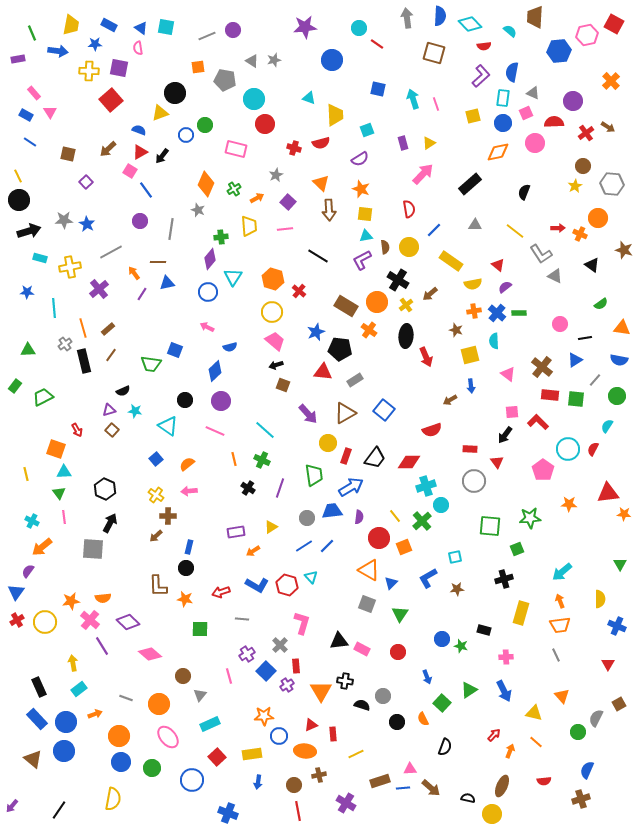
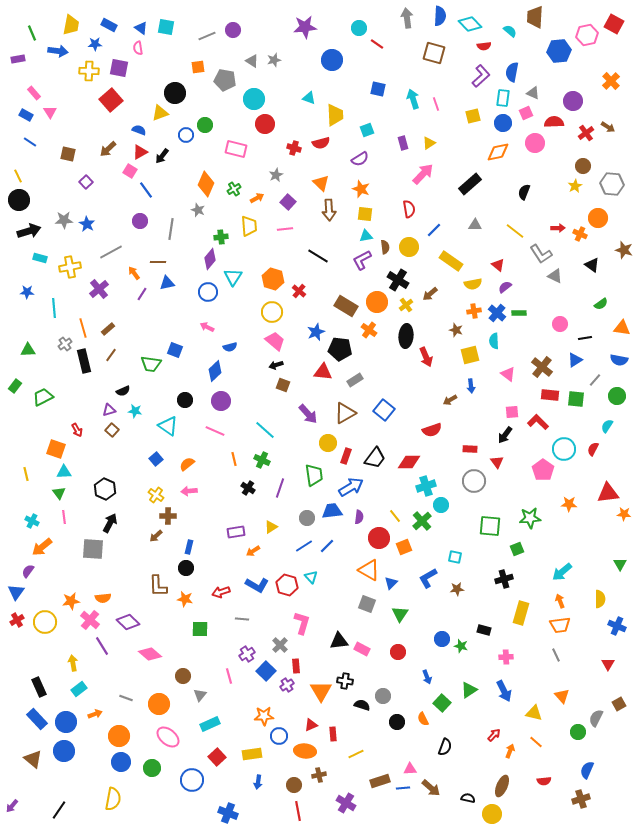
cyan circle at (568, 449): moved 4 px left
cyan square at (455, 557): rotated 24 degrees clockwise
pink ellipse at (168, 737): rotated 10 degrees counterclockwise
